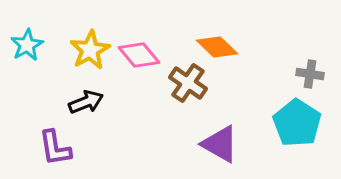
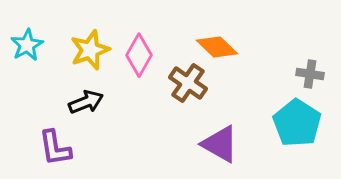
yellow star: rotated 9 degrees clockwise
pink diamond: rotated 69 degrees clockwise
